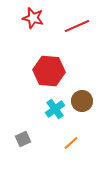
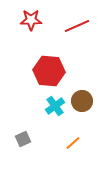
red star: moved 2 px left, 2 px down; rotated 15 degrees counterclockwise
cyan cross: moved 3 px up
orange line: moved 2 px right
